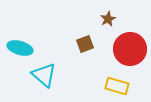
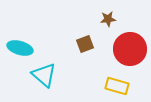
brown star: rotated 21 degrees clockwise
